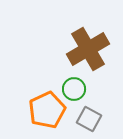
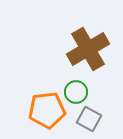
green circle: moved 2 px right, 3 px down
orange pentagon: rotated 18 degrees clockwise
